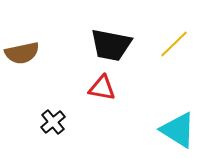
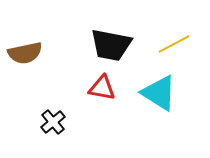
yellow line: rotated 16 degrees clockwise
brown semicircle: moved 3 px right
cyan triangle: moved 19 px left, 37 px up
